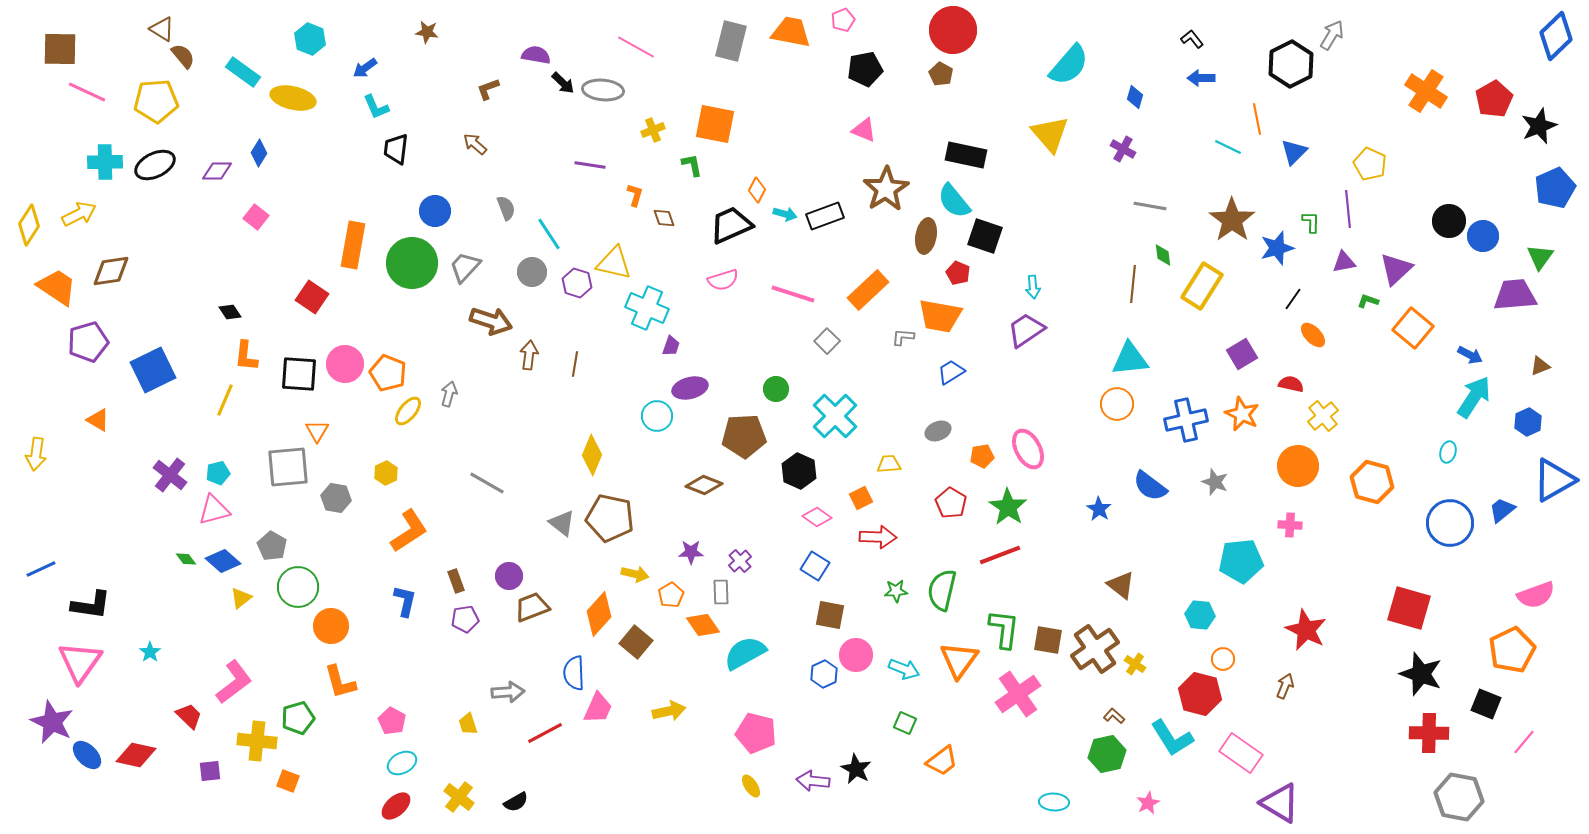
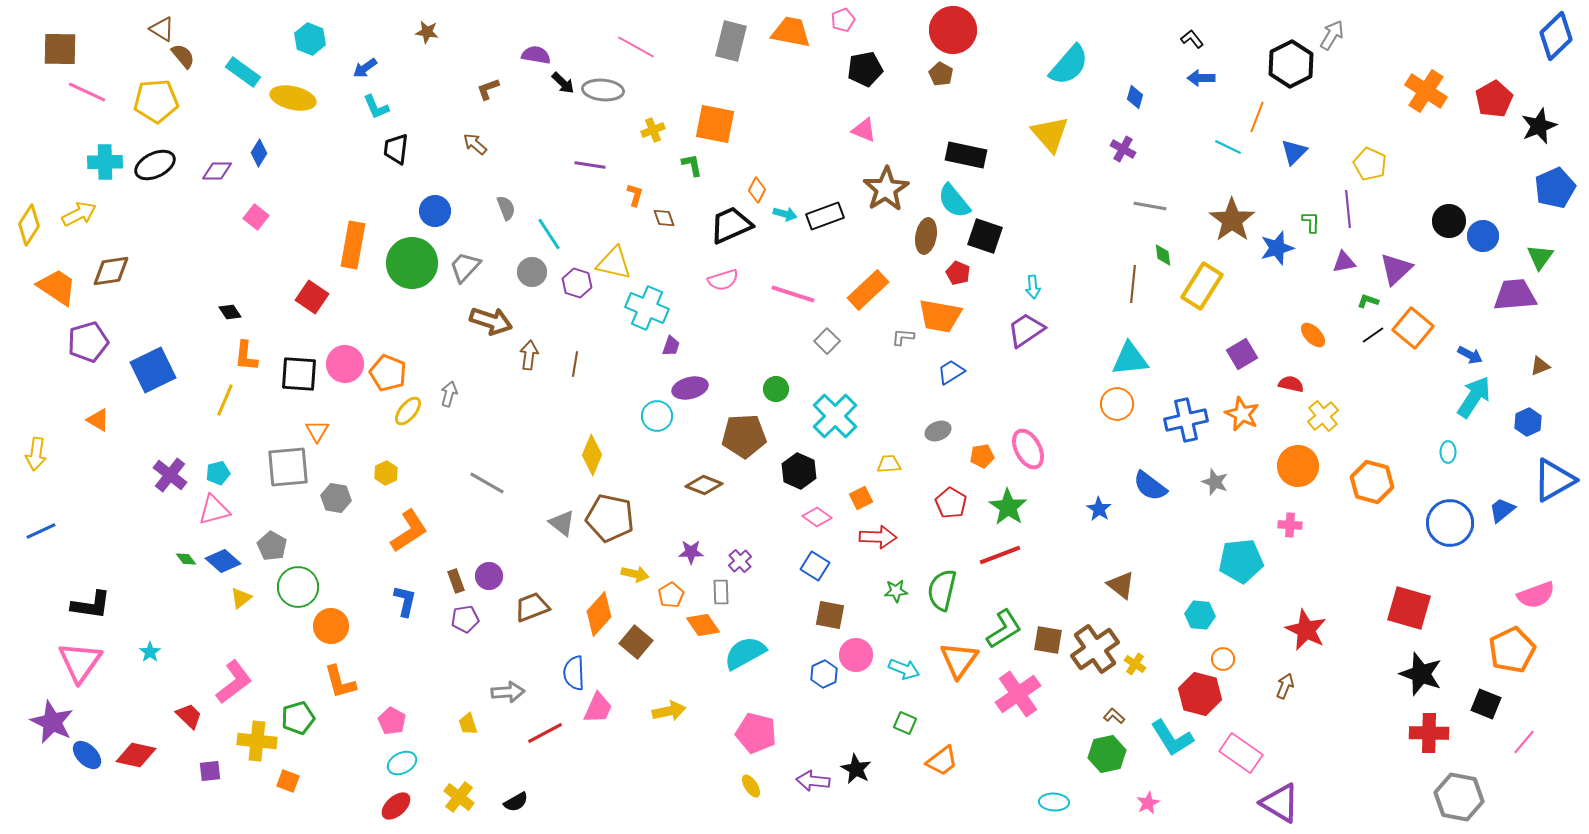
orange line at (1257, 119): moved 2 px up; rotated 32 degrees clockwise
black line at (1293, 299): moved 80 px right, 36 px down; rotated 20 degrees clockwise
cyan ellipse at (1448, 452): rotated 15 degrees counterclockwise
blue line at (41, 569): moved 38 px up
purple circle at (509, 576): moved 20 px left
green L-shape at (1004, 629): rotated 51 degrees clockwise
